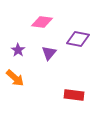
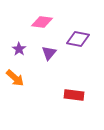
purple star: moved 1 px right, 1 px up
